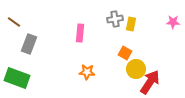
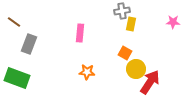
gray cross: moved 7 px right, 8 px up
